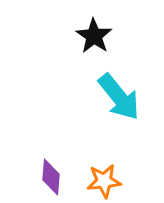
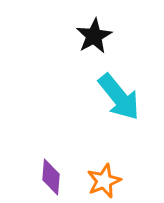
black star: rotated 9 degrees clockwise
orange star: rotated 16 degrees counterclockwise
